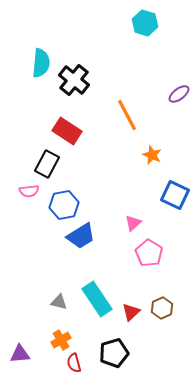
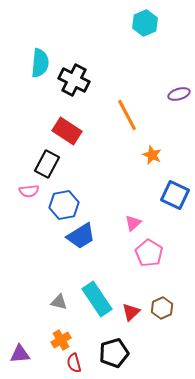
cyan hexagon: rotated 20 degrees clockwise
cyan semicircle: moved 1 px left
black cross: rotated 12 degrees counterclockwise
purple ellipse: rotated 20 degrees clockwise
